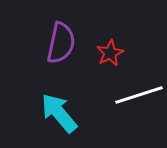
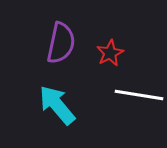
white line: rotated 27 degrees clockwise
cyan arrow: moved 2 px left, 8 px up
